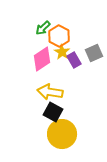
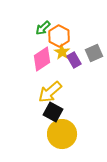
yellow arrow: rotated 50 degrees counterclockwise
